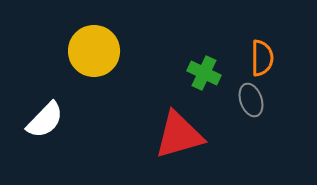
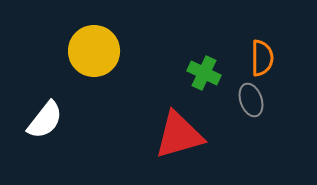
white semicircle: rotated 6 degrees counterclockwise
